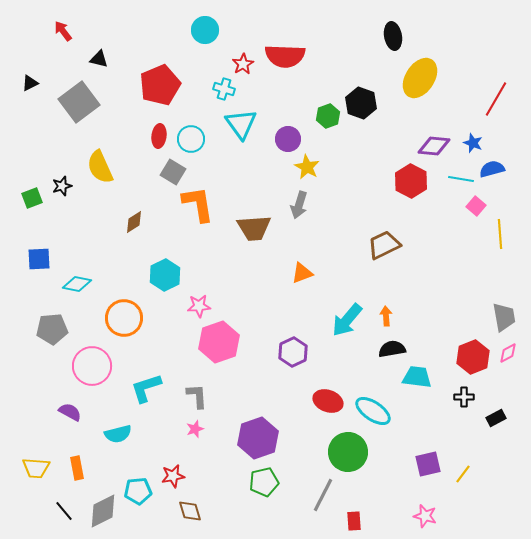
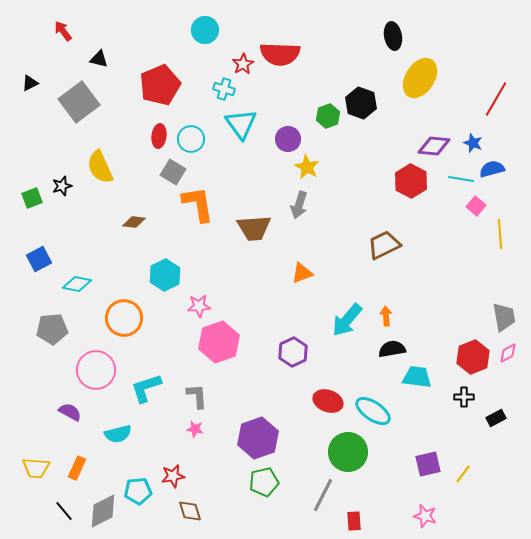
red semicircle at (285, 56): moved 5 px left, 2 px up
brown diamond at (134, 222): rotated 40 degrees clockwise
blue square at (39, 259): rotated 25 degrees counterclockwise
pink circle at (92, 366): moved 4 px right, 4 px down
pink star at (195, 429): rotated 30 degrees clockwise
orange rectangle at (77, 468): rotated 35 degrees clockwise
